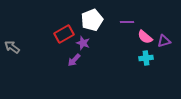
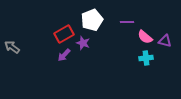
purple triangle: moved 1 px right; rotated 32 degrees clockwise
purple arrow: moved 10 px left, 5 px up
